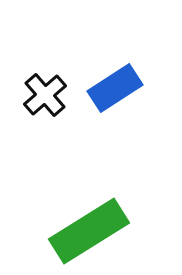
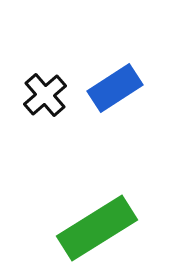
green rectangle: moved 8 px right, 3 px up
